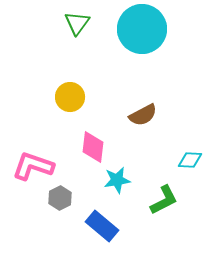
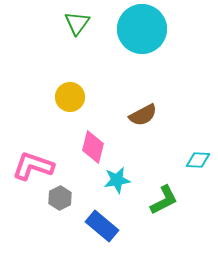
pink diamond: rotated 8 degrees clockwise
cyan diamond: moved 8 px right
